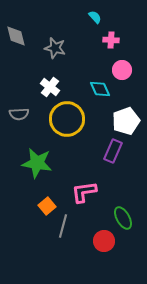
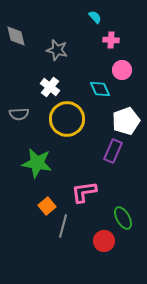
gray star: moved 2 px right, 2 px down
